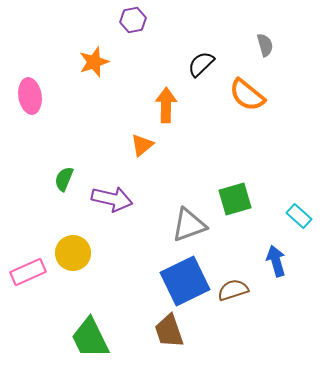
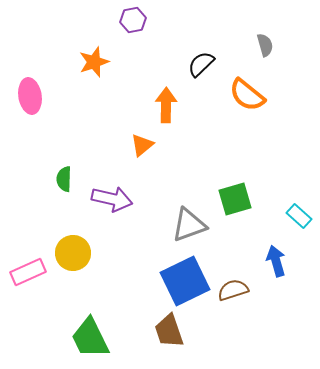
green semicircle: rotated 20 degrees counterclockwise
